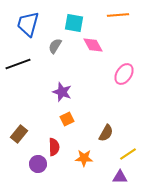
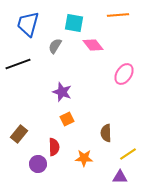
pink diamond: rotated 10 degrees counterclockwise
brown semicircle: rotated 150 degrees clockwise
